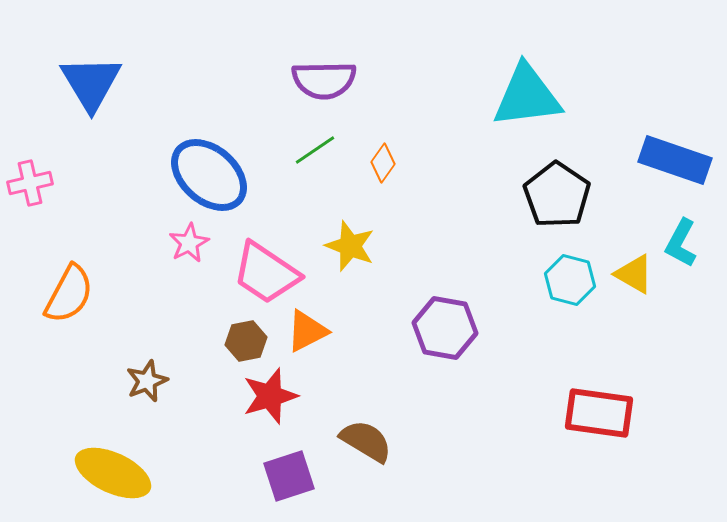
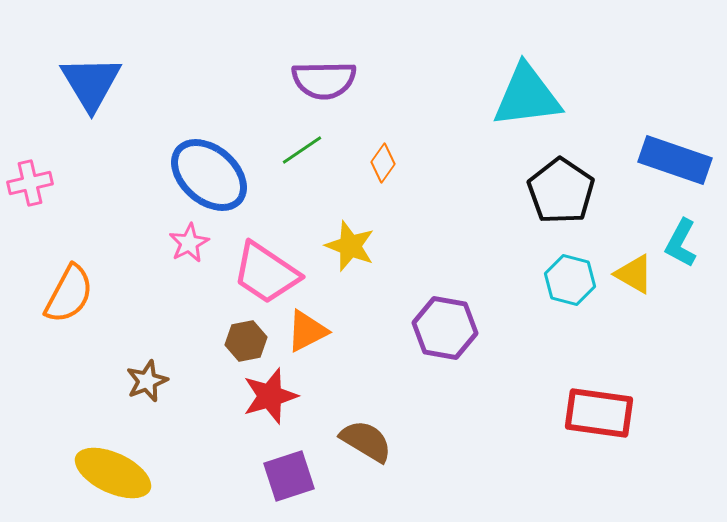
green line: moved 13 px left
black pentagon: moved 4 px right, 4 px up
